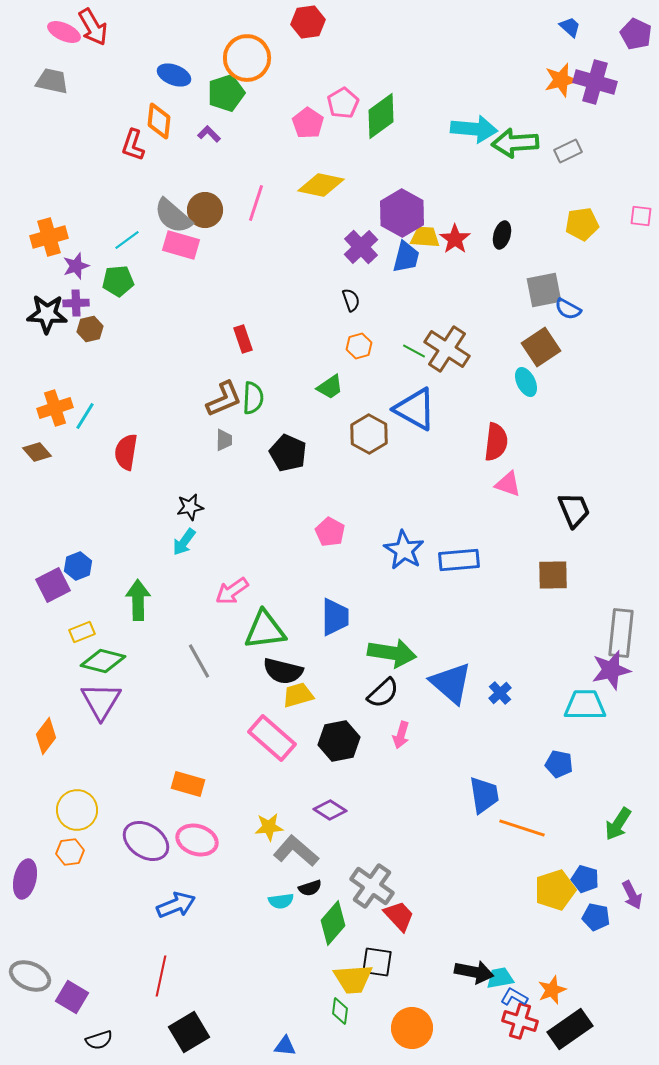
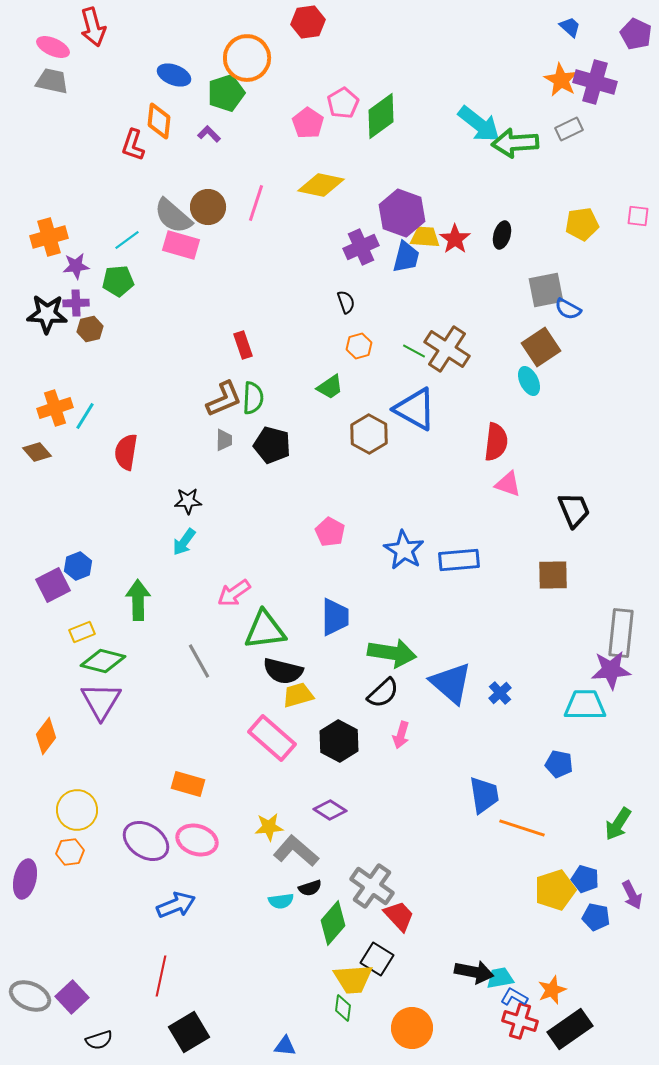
red arrow at (93, 27): rotated 15 degrees clockwise
pink ellipse at (64, 32): moved 11 px left, 15 px down
orange star at (561, 80): rotated 28 degrees counterclockwise
cyan arrow at (474, 129): moved 5 px right, 5 px up; rotated 33 degrees clockwise
gray rectangle at (568, 151): moved 1 px right, 22 px up
brown circle at (205, 210): moved 3 px right, 3 px up
purple hexagon at (402, 213): rotated 9 degrees counterclockwise
pink square at (641, 216): moved 3 px left
purple cross at (361, 247): rotated 20 degrees clockwise
purple star at (76, 266): rotated 12 degrees clockwise
gray square at (544, 290): moved 2 px right
black semicircle at (351, 300): moved 5 px left, 2 px down
red rectangle at (243, 339): moved 6 px down
cyan ellipse at (526, 382): moved 3 px right, 1 px up
black pentagon at (288, 453): moved 16 px left, 8 px up; rotated 9 degrees counterclockwise
black star at (190, 507): moved 2 px left, 6 px up; rotated 8 degrees clockwise
pink arrow at (232, 591): moved 2 px right, 2 px down
purple star at (611, 670): rotated 9 degrees clockwise
black hexagon at (339, 741): rotated 21 degrees counterclockwise
black square at (377, 962): moved 3 px up; rotated 24 degrees clockwise
gray ellipse at (30, 976): moved 20 px down
purple square at (72, 997): rotated 16 degrees clockwise
green diamond at (340, 1011): moved 3 px right, 3 px up
